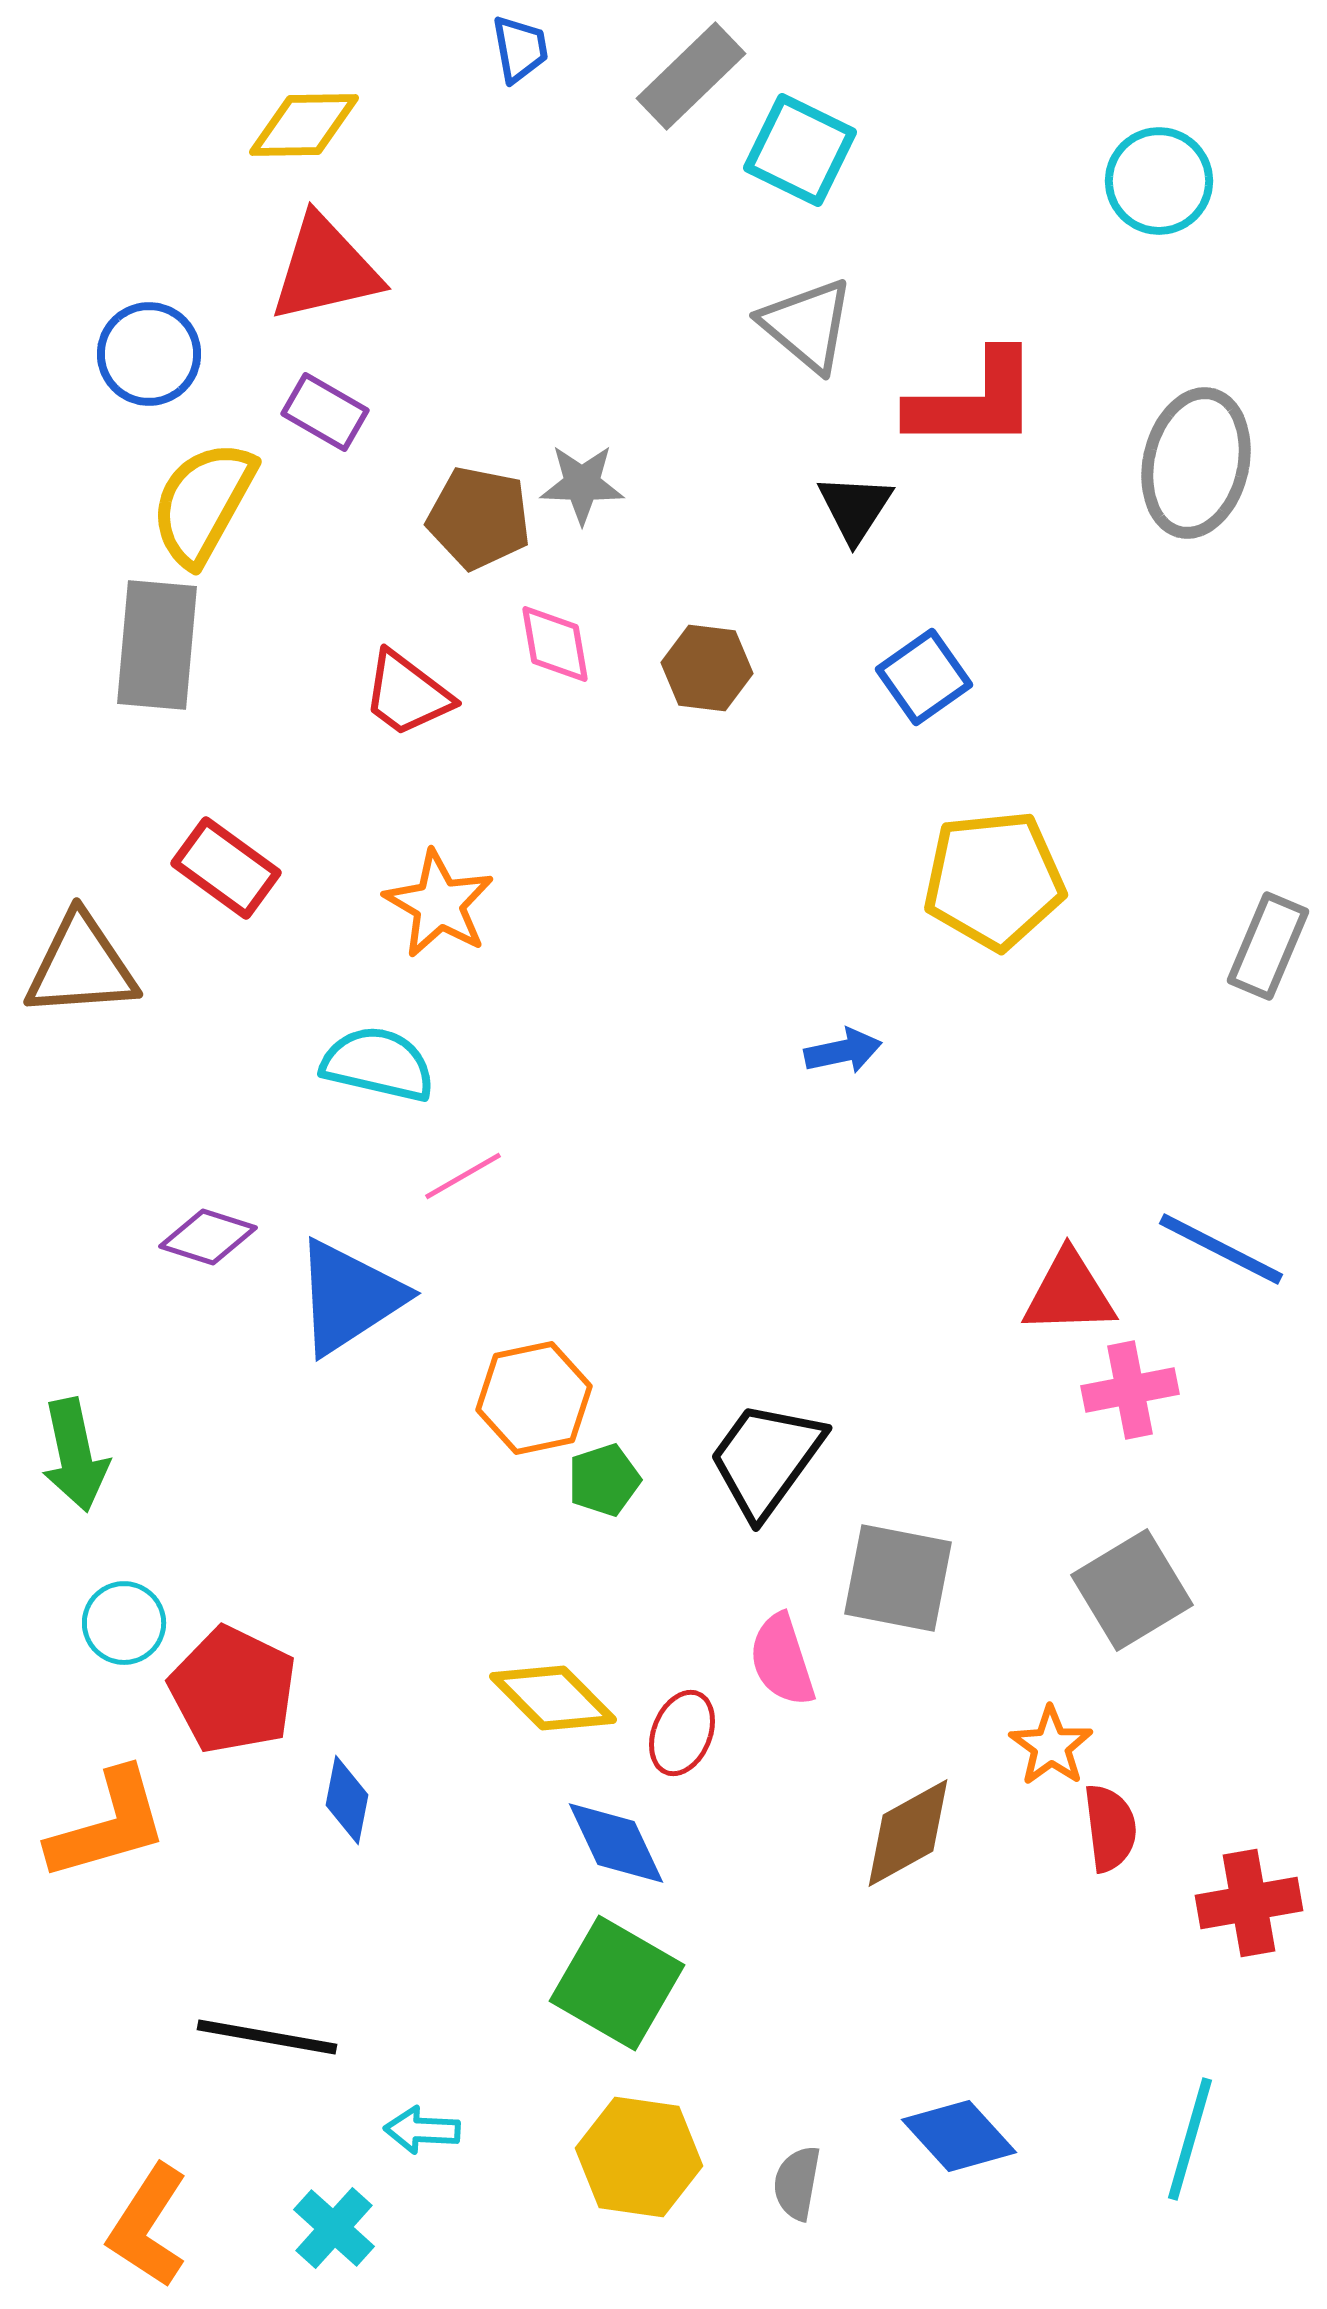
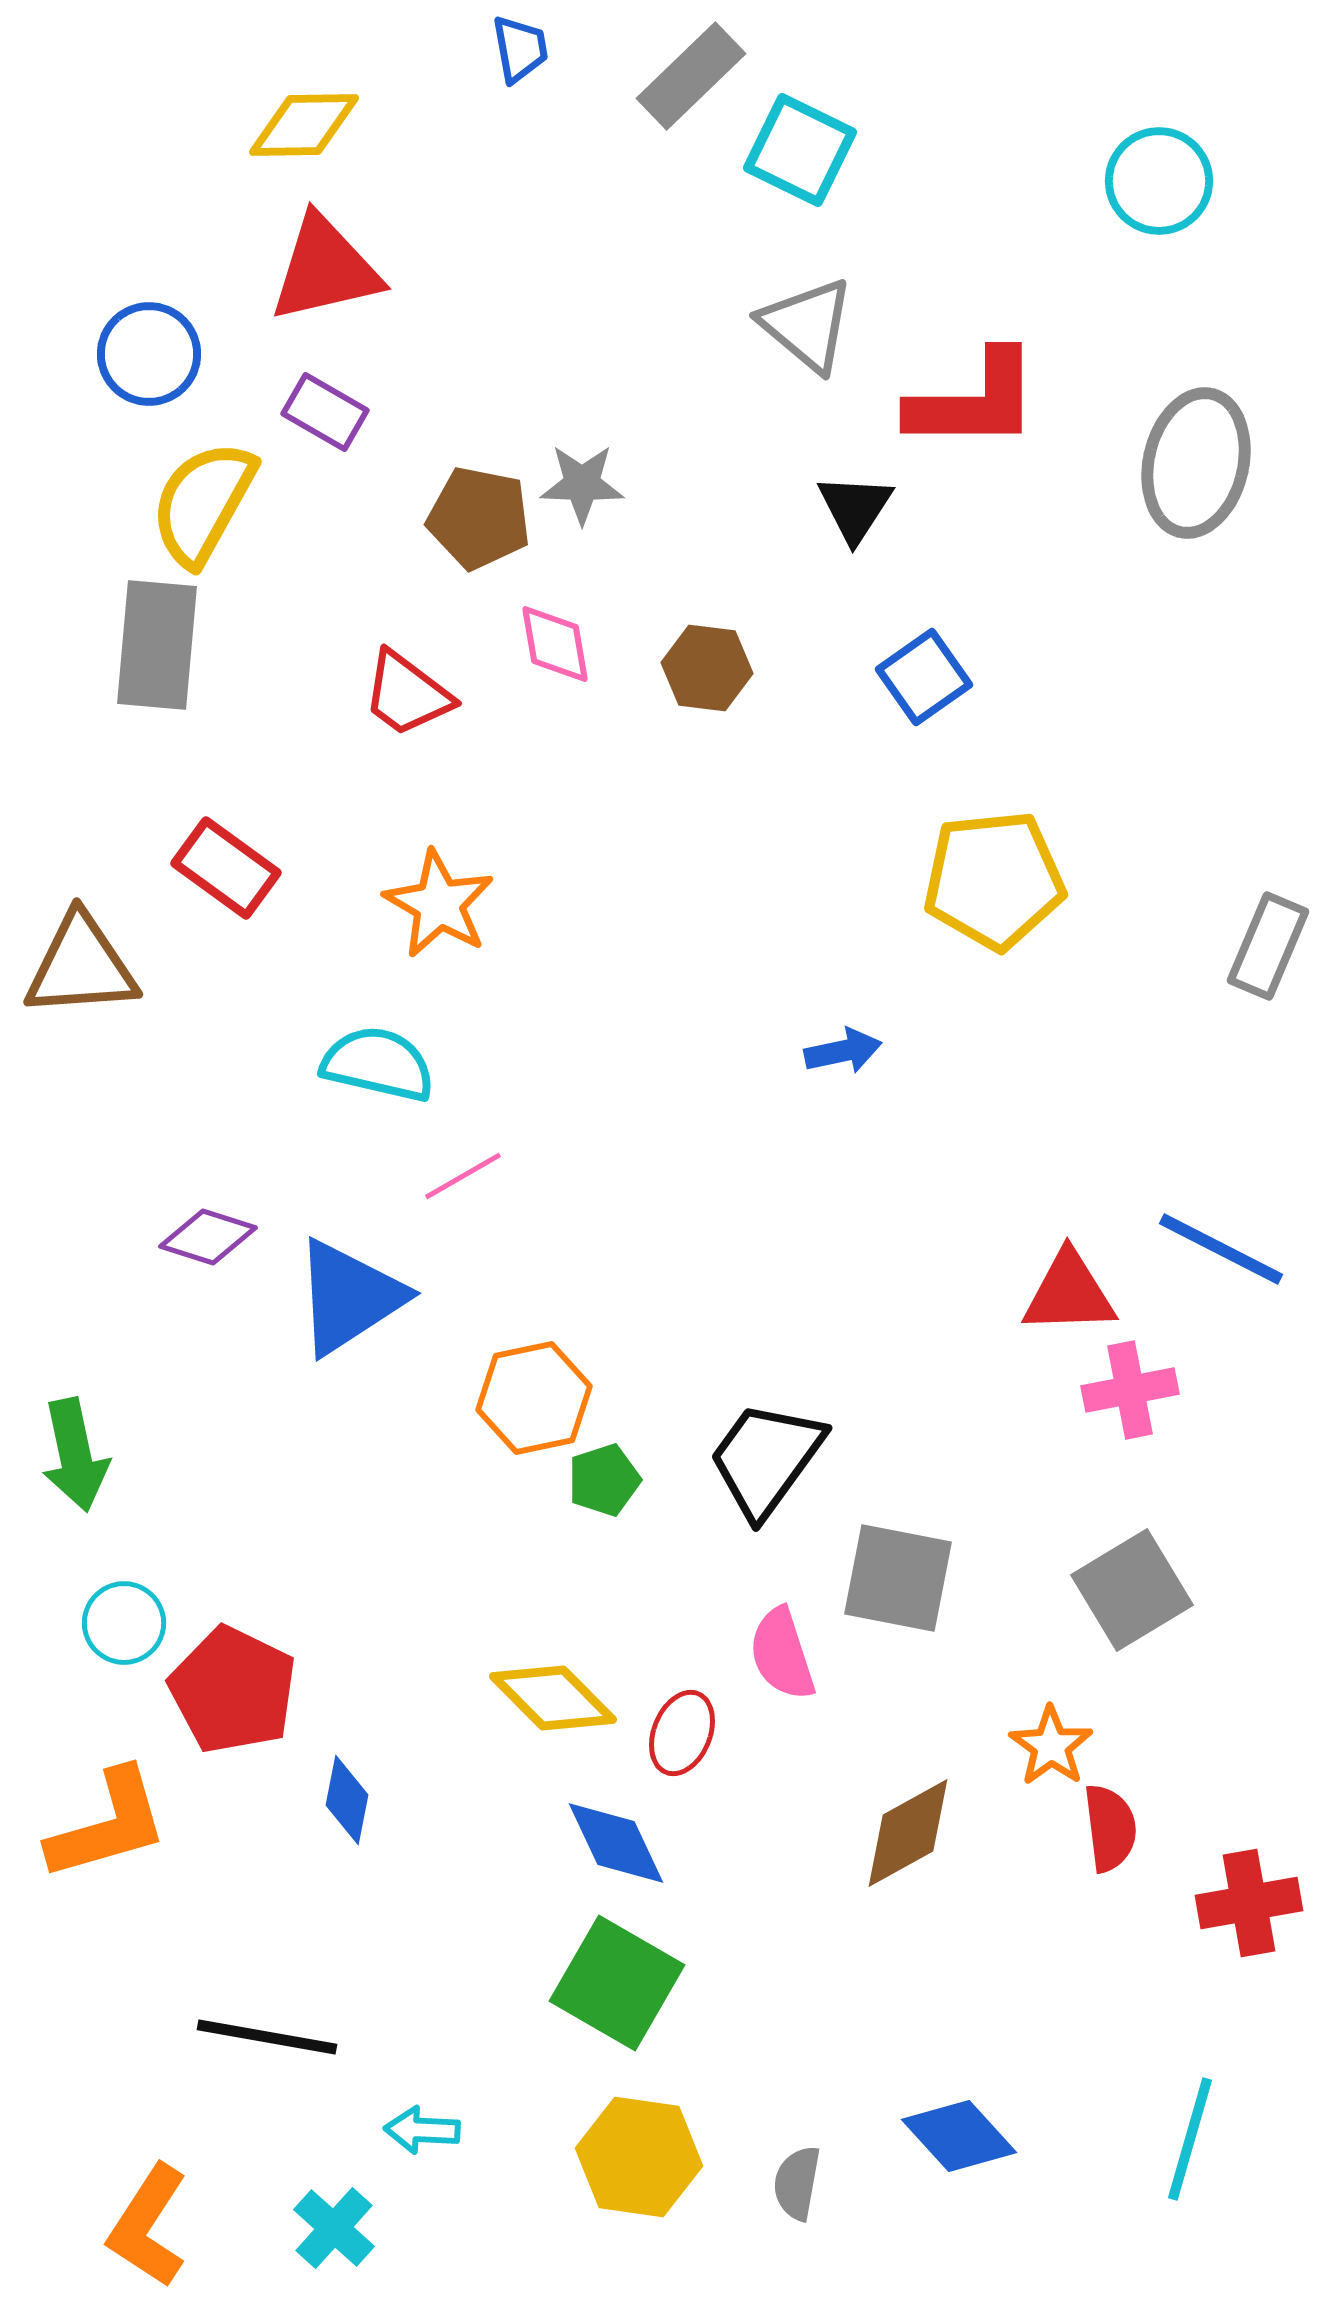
pink semicircle at (782, 1660): moved 6 px up
